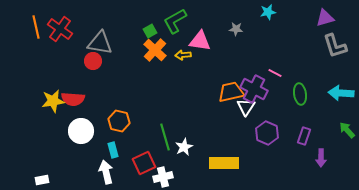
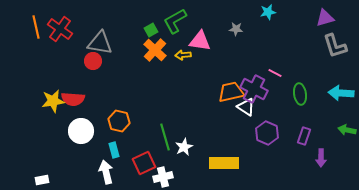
green square: moved 1 px right, 1 px up
white triangle: rotated 30 degrees counterclockwise
green arrow: rotated 36 degrees counterclockwise
cyan rectangle: moved 1 px right
